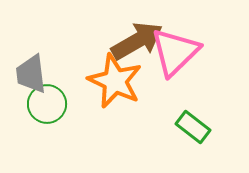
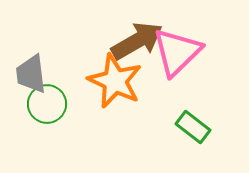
pink triangle: moved 2 px right
